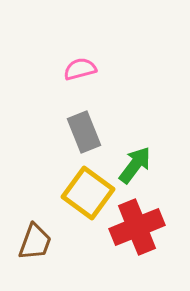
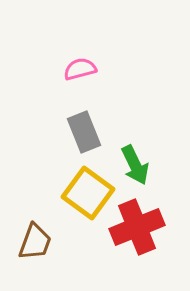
green arrow: rotated 117 degrees clockwise
